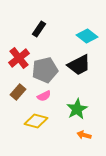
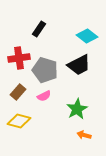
red cross: rotated 30 degrees clockwise
gray pentagon: rotated 30 degrees clockwise
yellow diamond: moved 17 px left
